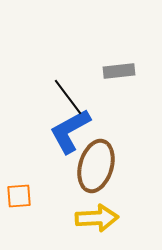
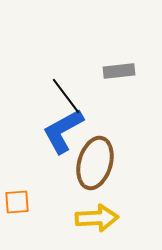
black line: moved 2 px left, 1 px up
blue L-shape: moved 7 px left
brown ellipse: moved 1 px left, 3 px up
orange square: moved 2 px left, 6 px down
